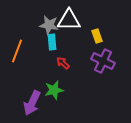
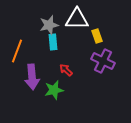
white triangle: moved 8 px right, 1 px up
gray star: rotated 24 degrees counterclockwise
cyan rectangle: moved 1 px right
red arrow: moved 3 px right, 7 px down
purple arrow: moved 26 px up; rotated 30 degrees counterclockwise
